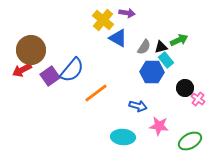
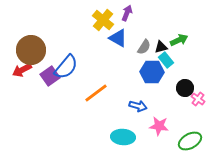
purple arrow: rotated 77 degrees counterclockwise
blue semicircle: moved 6 px left, 3 px up
